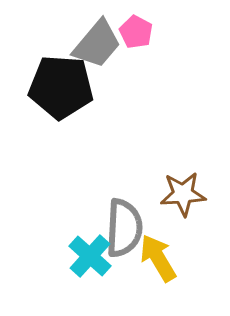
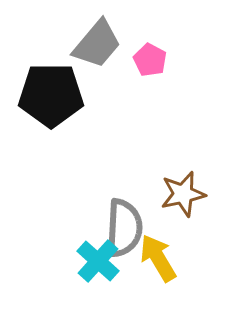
pink pentagon: moved 14 px right, 28 px down
black pentagon: moved 10 px left, 8 px down; rotated 4 degrees counterclockwise
brown star: rotated 9 degrees counterclockwise
cyan cross: moved 8 px right, 5 px down
